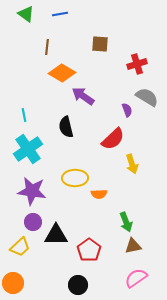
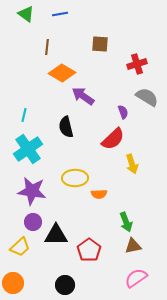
purple semicircle: moved 4 px left, 2 px down
cyan line: rotated 24 degrees clockwise
black circle: moved 13 px left
